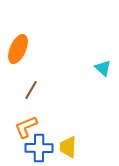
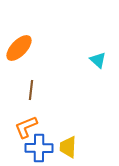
orange ellipse: moved 1 px right, 1 px up; rotated 20 degrees clockwise
cyan triangle: moved 5 px left, 8 px up
brown line: rotated 24 degrees counterclockwise
